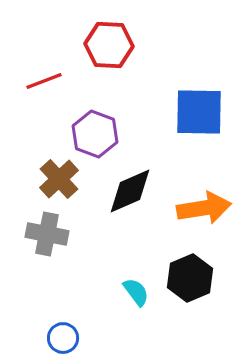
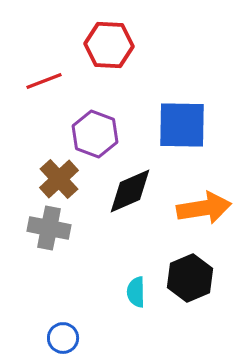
blue square: moved 17 px left, 13 px down
gray cross: moved 2 px right, 6 px up
cyan semicircle: rotated 144 degrees counterclockwise
